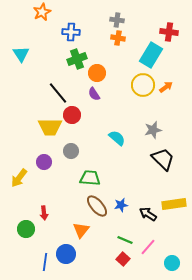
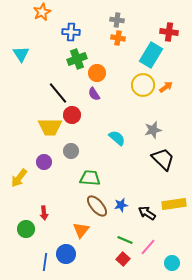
black arrow: moved 1 px left, 1 px up
